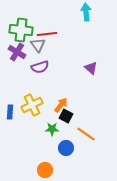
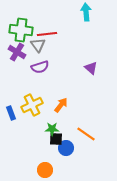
blue rectangle: moved 1 px right, 1 px down; rotated 24 degrees counterclockwise
black square: moved 10 px left, 23 px down; rotated 24 degrees counterclockwise
